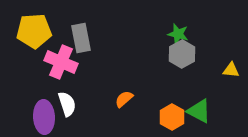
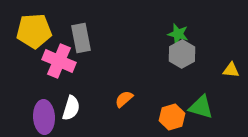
pink cross: moved 2 px left, 1 px up
white semicircle: moved 4 px right, 4 px down; rotated 35 degrees clockwise
green triangle: moved 2 px right, 4 px up; rotated 12 degrees counterclockwise
orange hexagon: rotated 15 degrees clockwise
